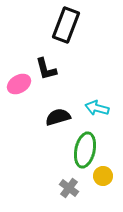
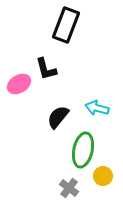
black semicircle: rotated 35 degrees counterclockwise
green ellipse: moved 2 px left
